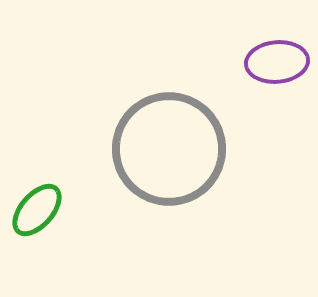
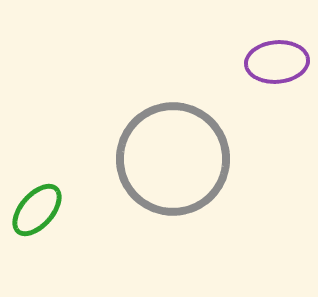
gray circle: moved 4 px right, 10 px down
